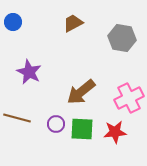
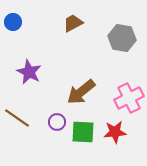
brown line: rotated 20 degrees clockwise
purple circle: moved 1 px right, 2 px up
green square: moved 1 px right, 3 px down
